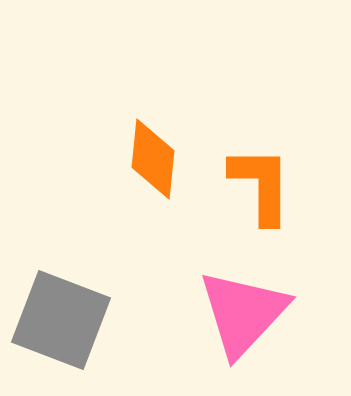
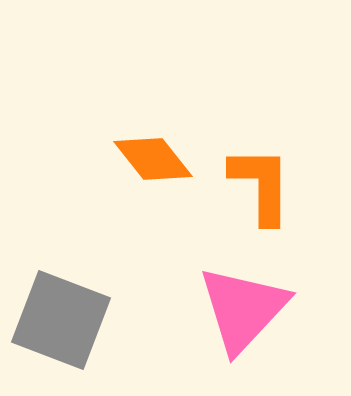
orange diamond: rotated 44 degrees counterclockwise
pink triangle: moved 4 px up
